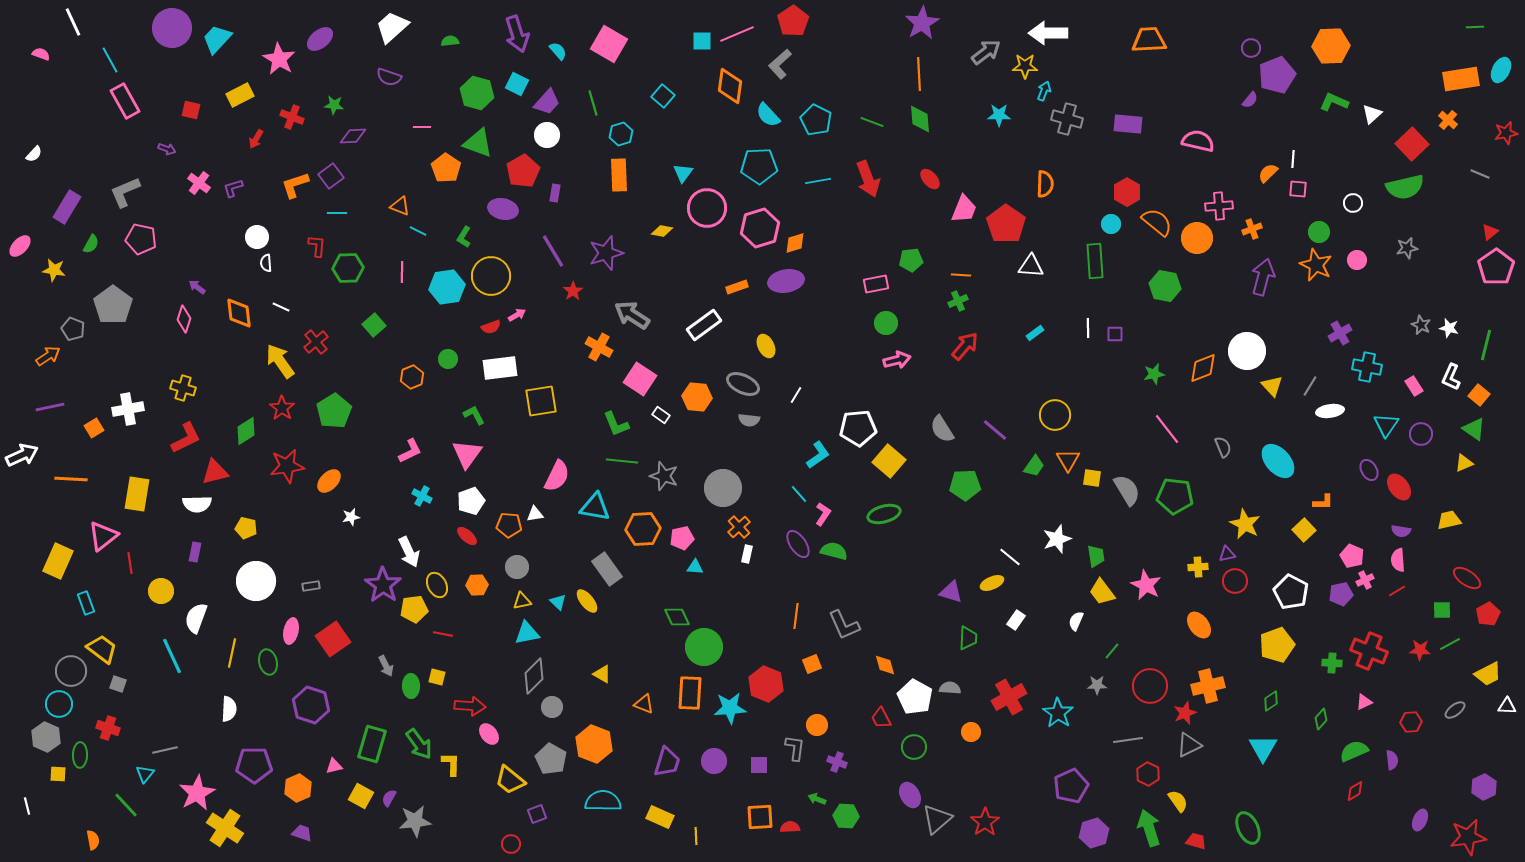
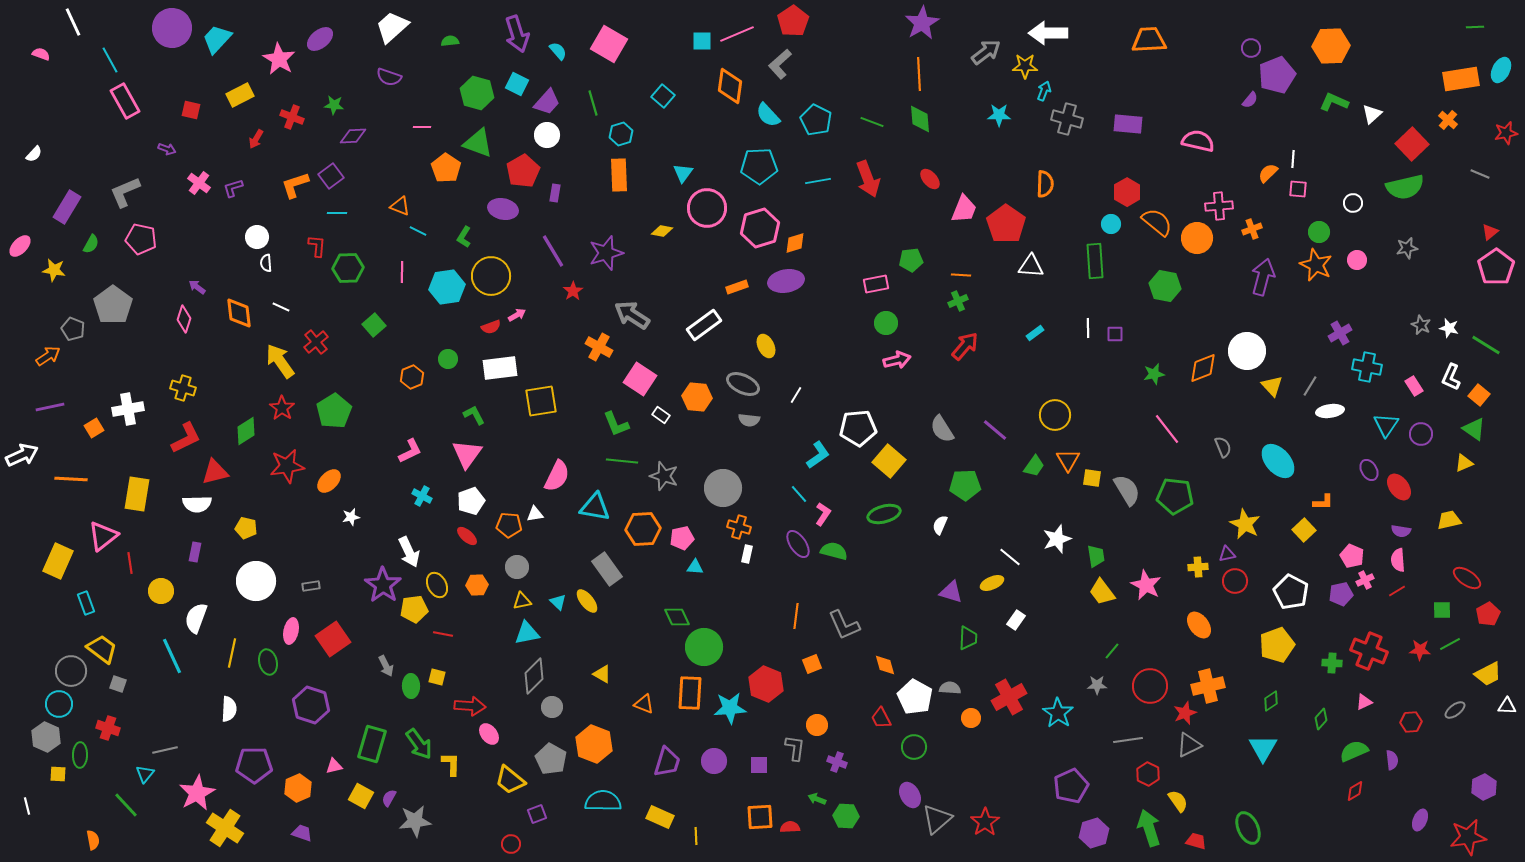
green line at (1486, 345): rotated 72 degrees counterclockwise
orange cross at (739, 527): rotated 30 degrees counterclockwise
white semicircle at (1076, 621): moved 136 px left, 96 px up
orange circle at (971, 732): moved 14 px up
